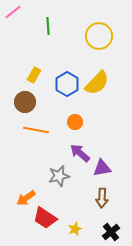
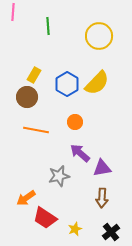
pink line: rotated 48 degrees counterclockwise
brown circle: moved 2 px right, 5 px up
